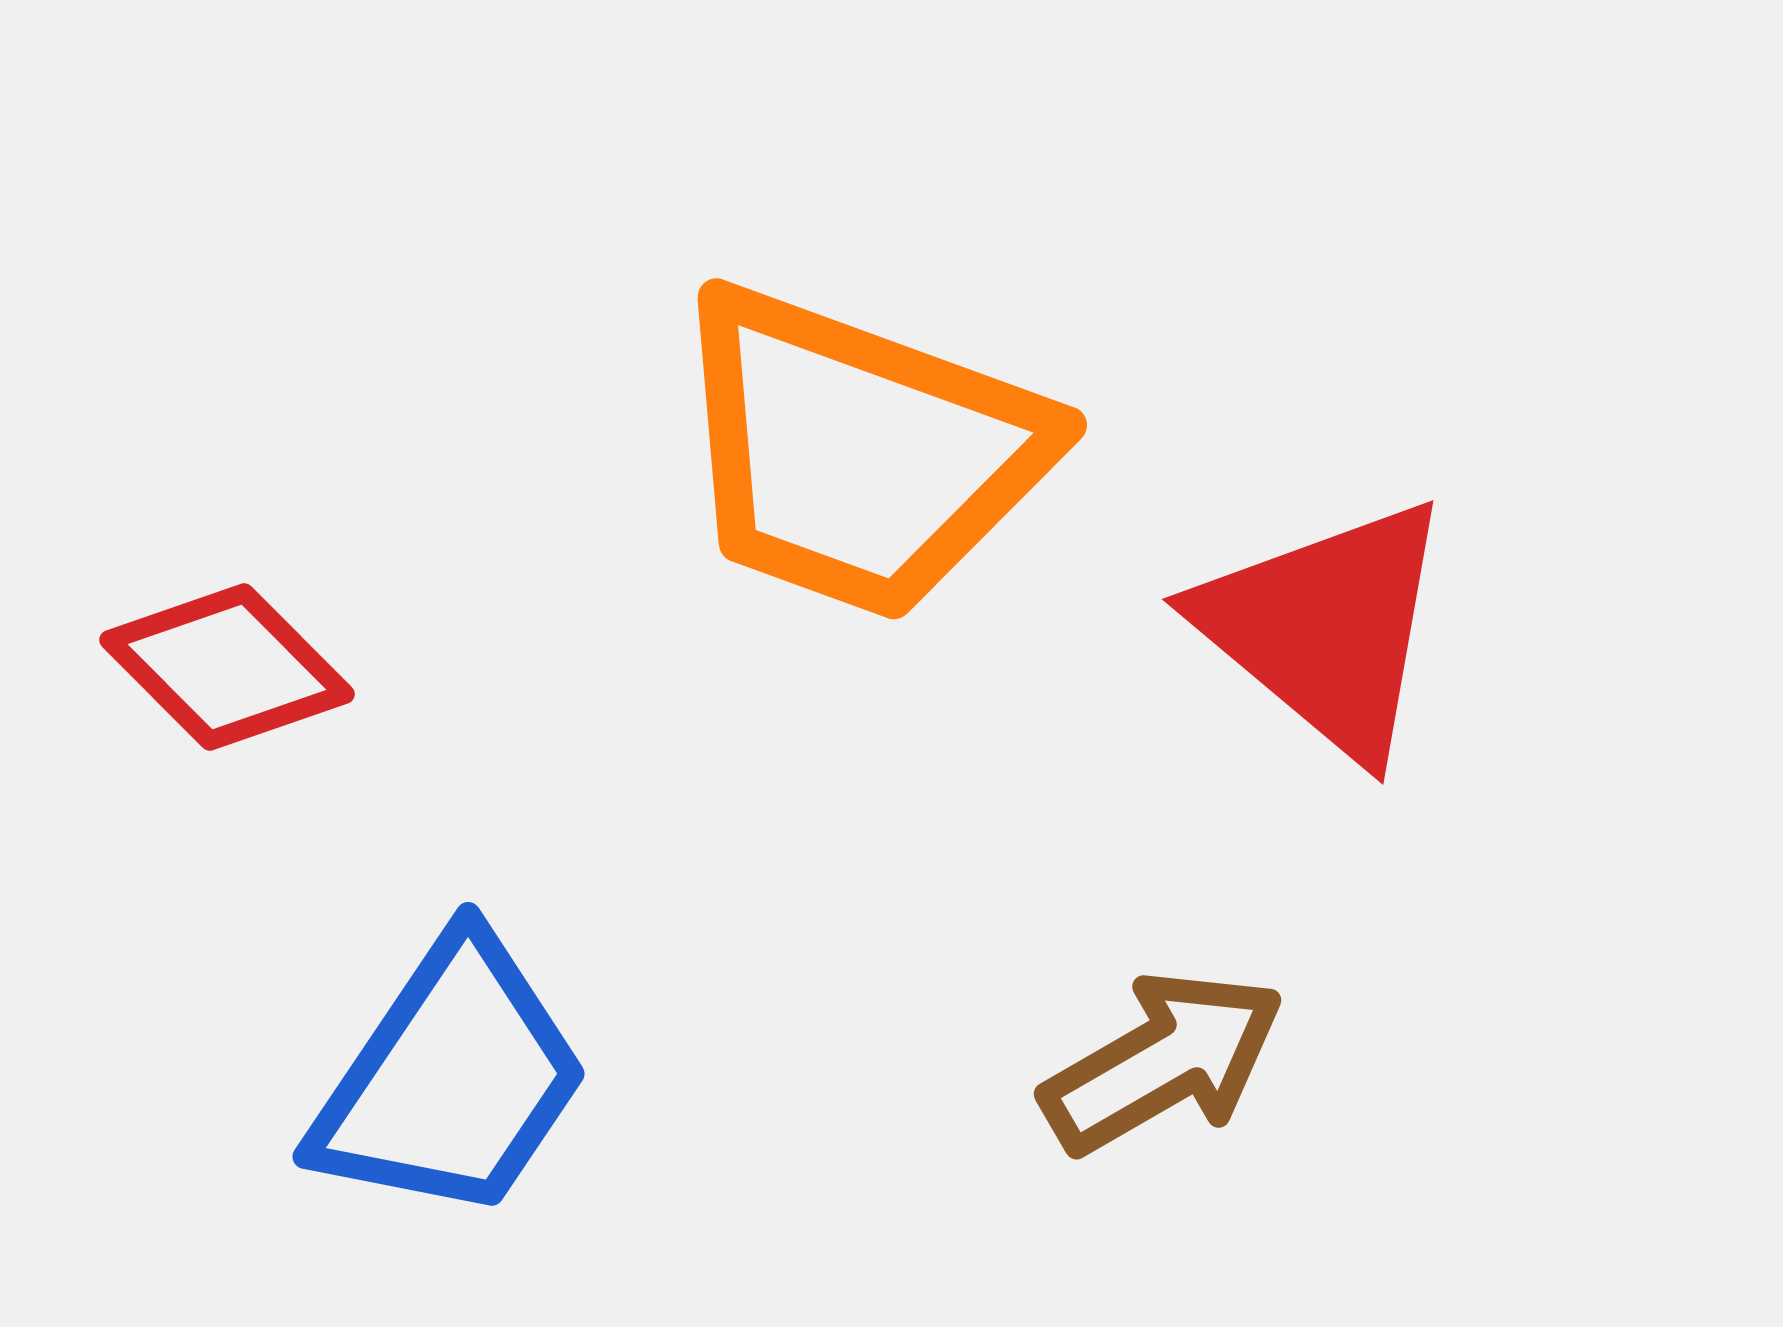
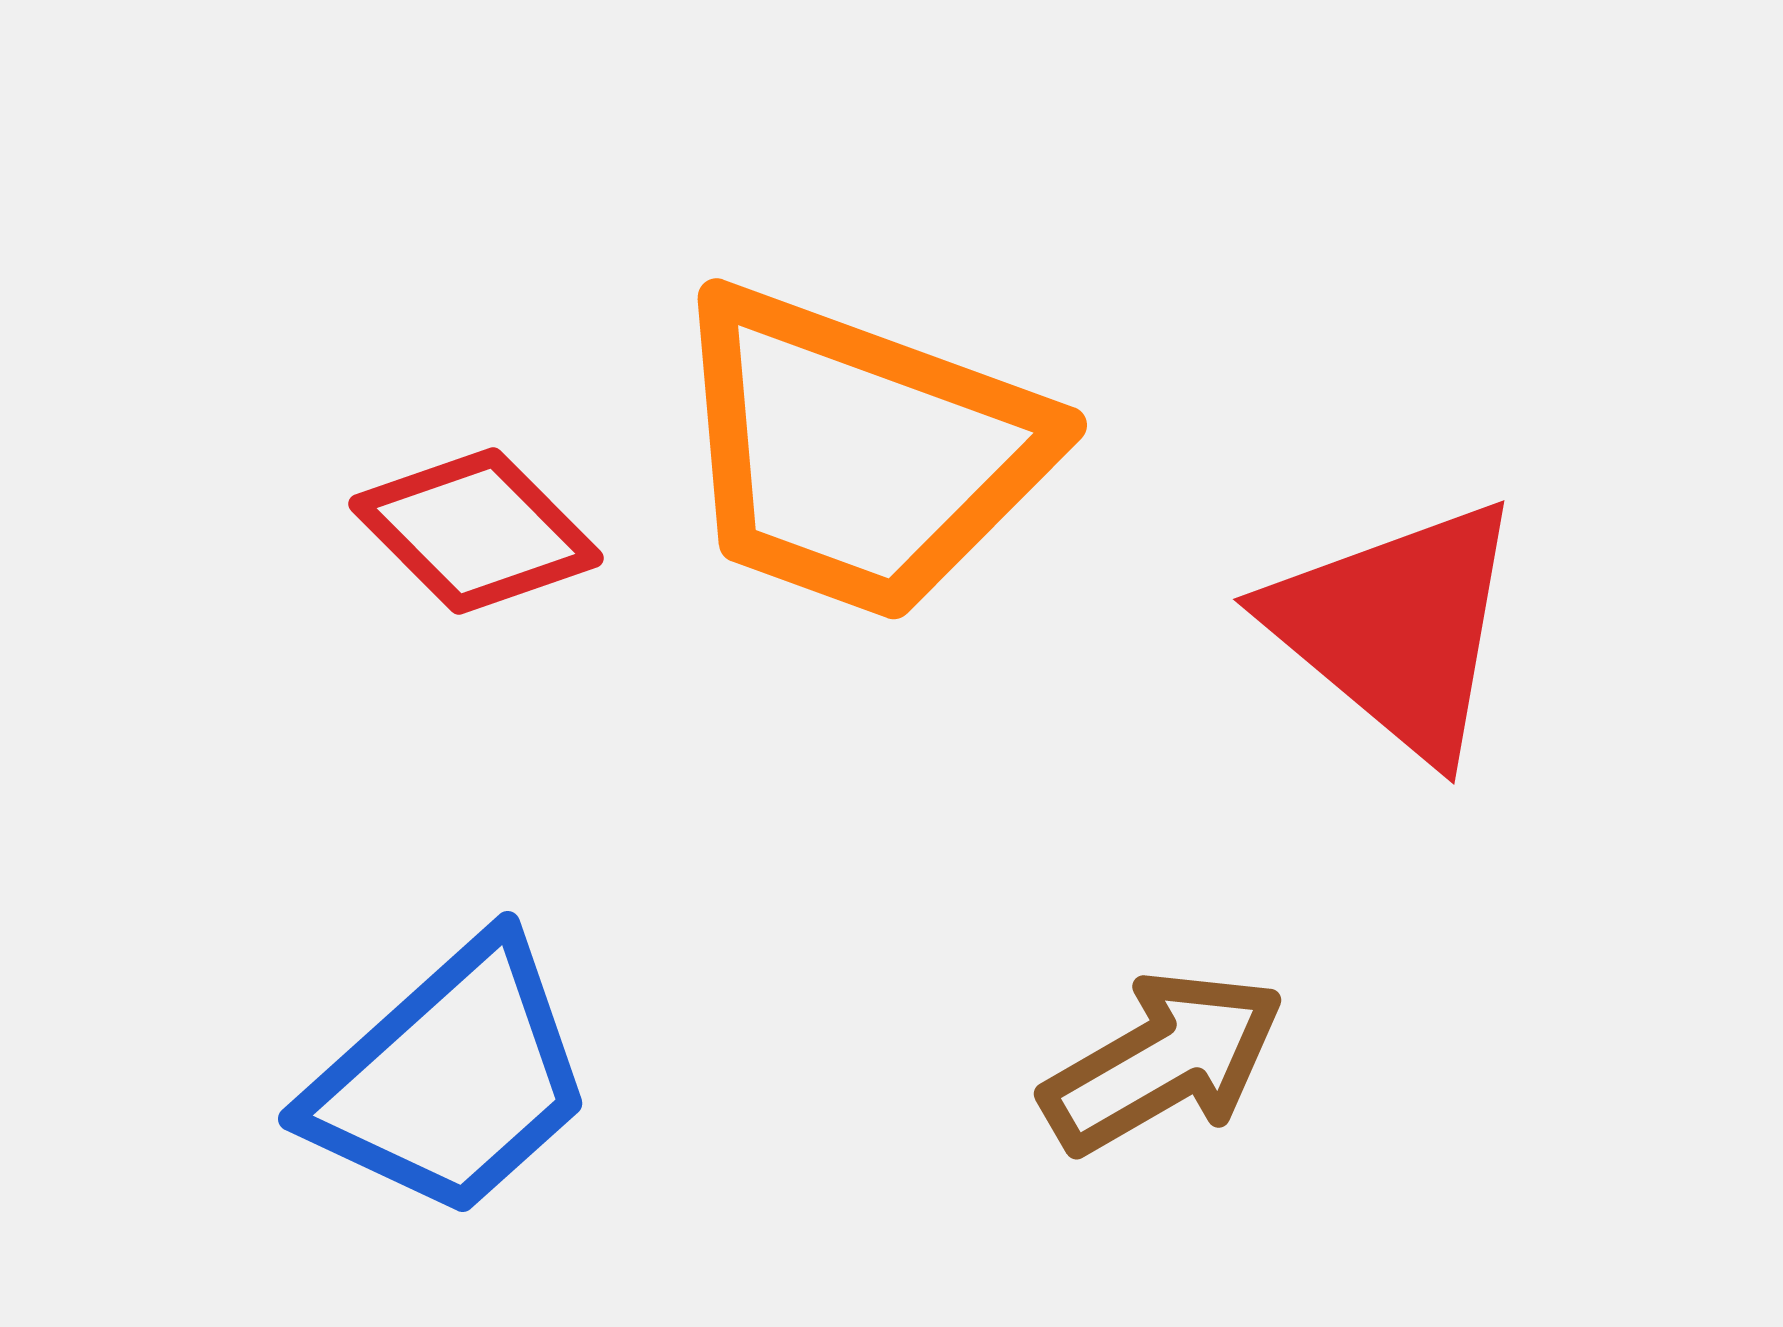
red triangle: moved 71 px right
red diamond: moved 249 px right, 136 px up
blue trapezoid: rotated 14 degrees clockwise
